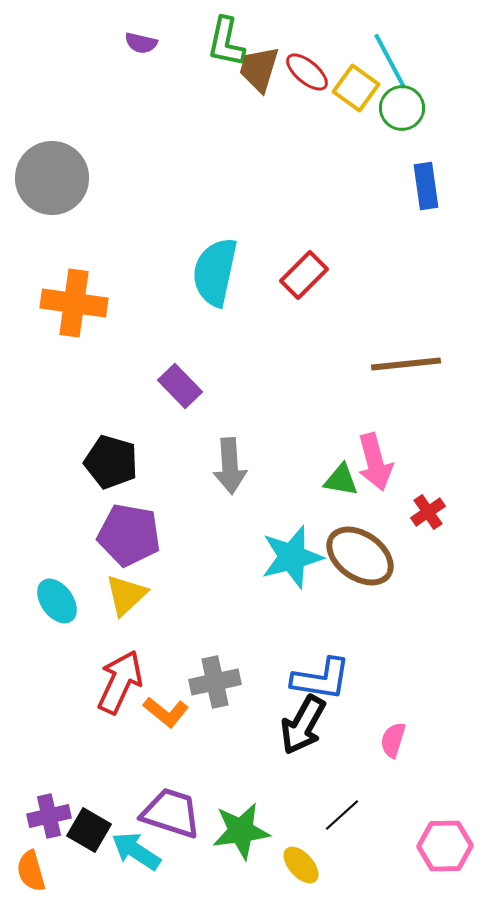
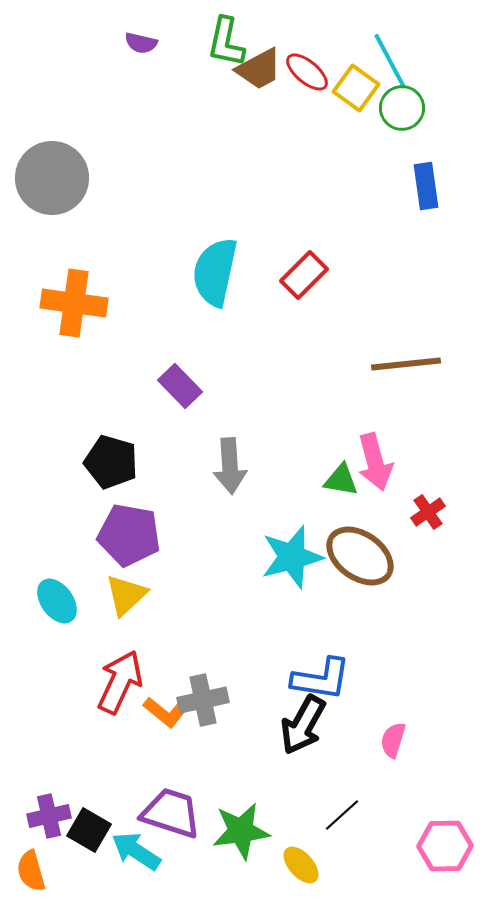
brown trapezoid: rotated 135 degrees counterclockwise
gray cross: moved 12 px left, 18 px down
